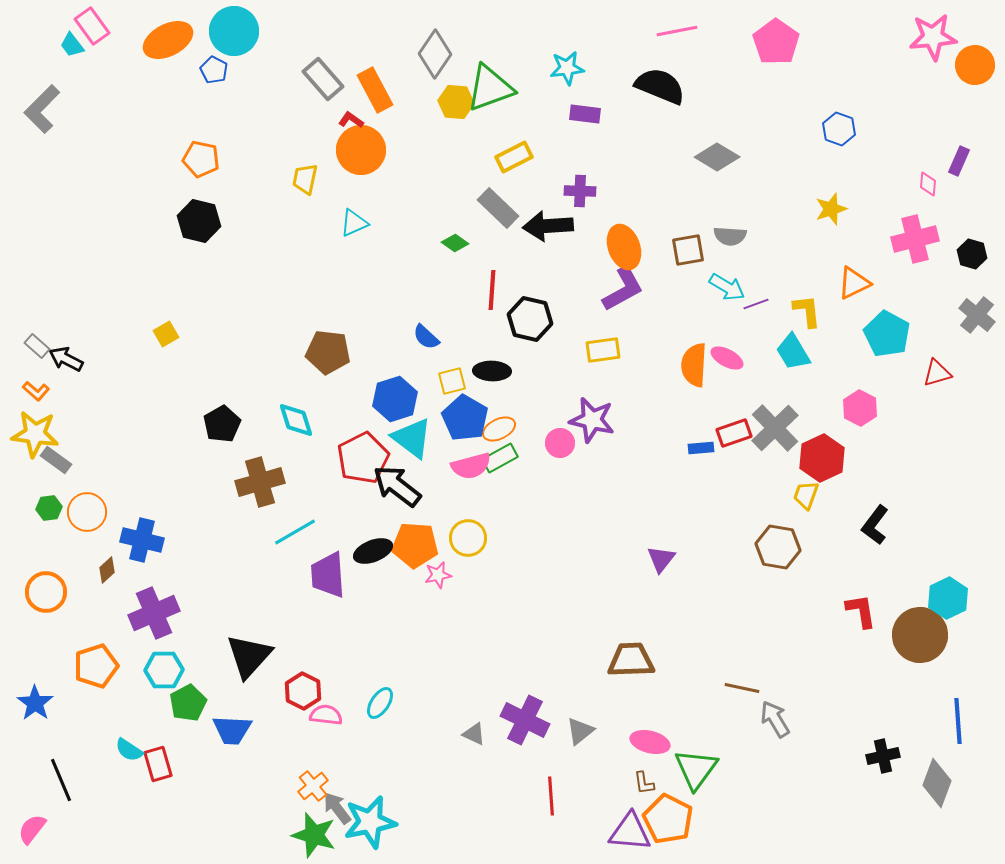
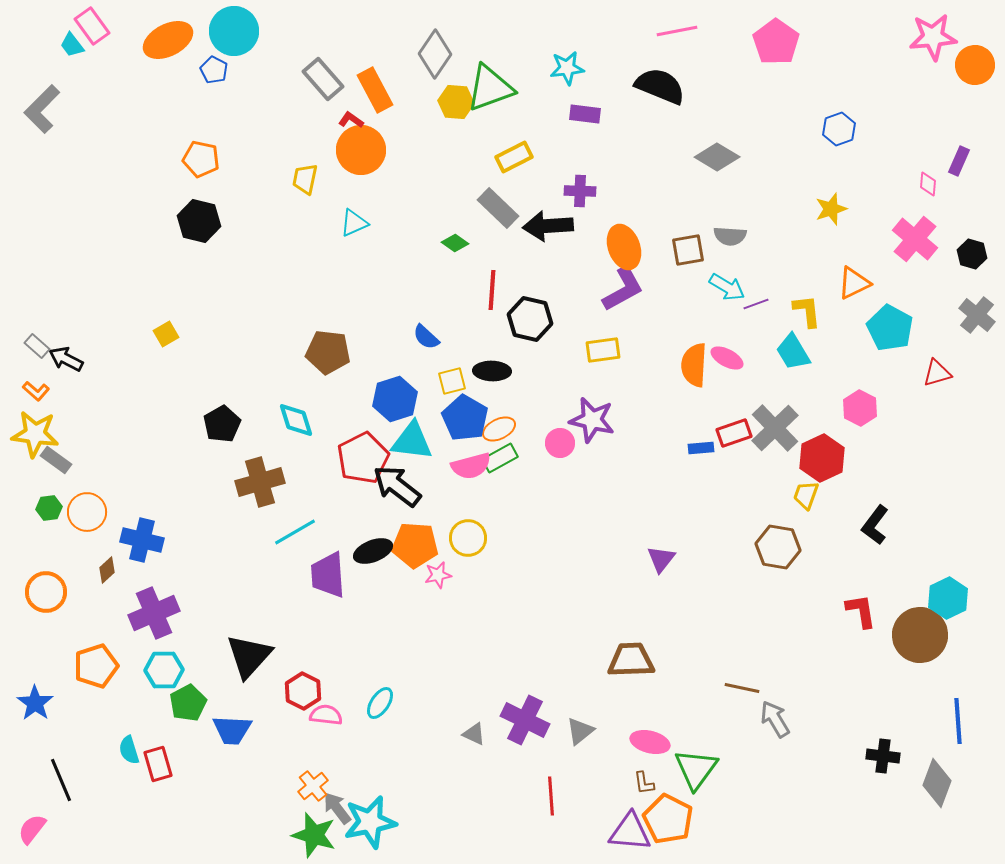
blue hexagon at (839, 129): rotated 20 degrees clockwise
pink cross at (915, 239): rotated 36 degrees counterclockwise
cyan pentagon at (887, 334): moved 3 px right, 6 px up
cyan triangle at (412, 438): moved 3 px down; rotated 30 degrees counterclockwise
cyan semicircle at (129, 750): rotated 40 degrees clockwise
black cross at (883, 756): rotated 20 degrees clockwise
